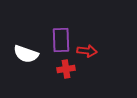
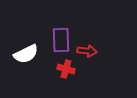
white semicircle: rotated 45 degrees counterclockwise
red cross: rotated 24 degrees clockwise
